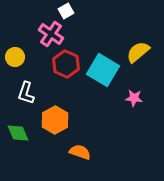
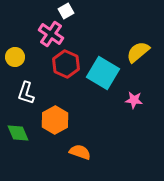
cyan square: moved 3 px down
pink star: moved 2 px down
